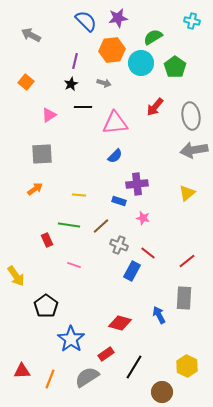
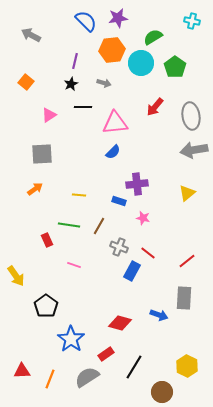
blue semicircle at (115, 156): moved 2 px left, 4 px up
brown line at (101, 226): moved 2 px left; rotated 18 degrees counterclockwise
gray cross at (119, 245): moved 2 px down
blue arrow at (159, 315): rotated 138 degrees clockwise
